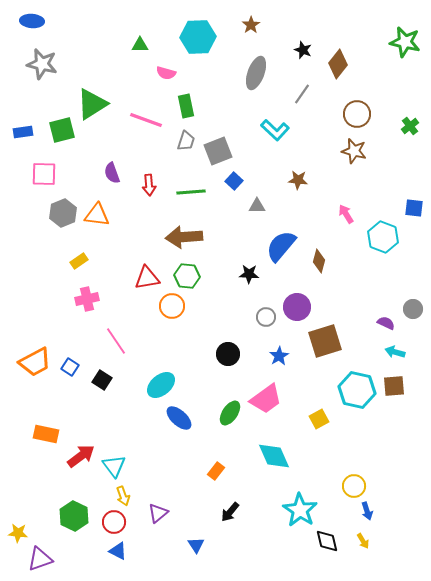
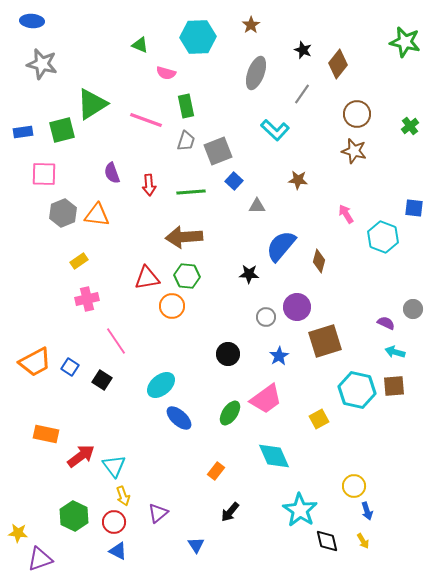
green triangle at (140, 45): rotated 24 degrees clockwise
